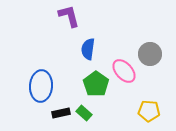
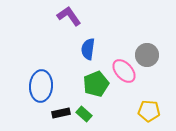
purple L-shape: rotated 20 degrees counterclockwise
gray circle: moved 3 px left, 1 px down
green pentagon: rotated 15 degrees clockwise
green rectangle: moved 1 px down
